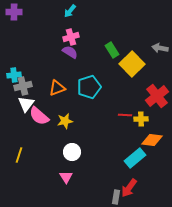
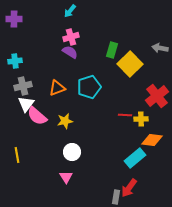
purple cross: moved 7 px down
green rectangle: rotated 49 degrees clockwise
yellow square: moved 2 px left
cyan cross: moved 1 px right, 14 px up
pink semicircle: moved 2 px left
yellow line: moved 2 px left; rotated 28 degrees counterclockwise
